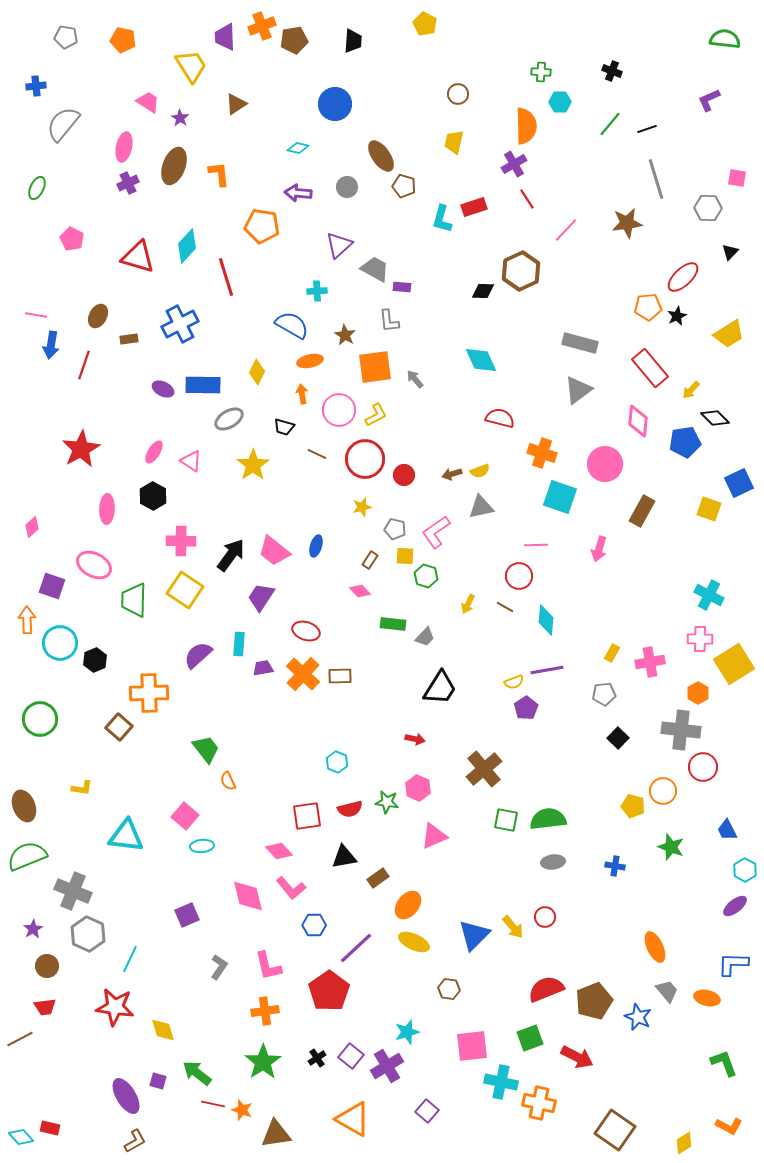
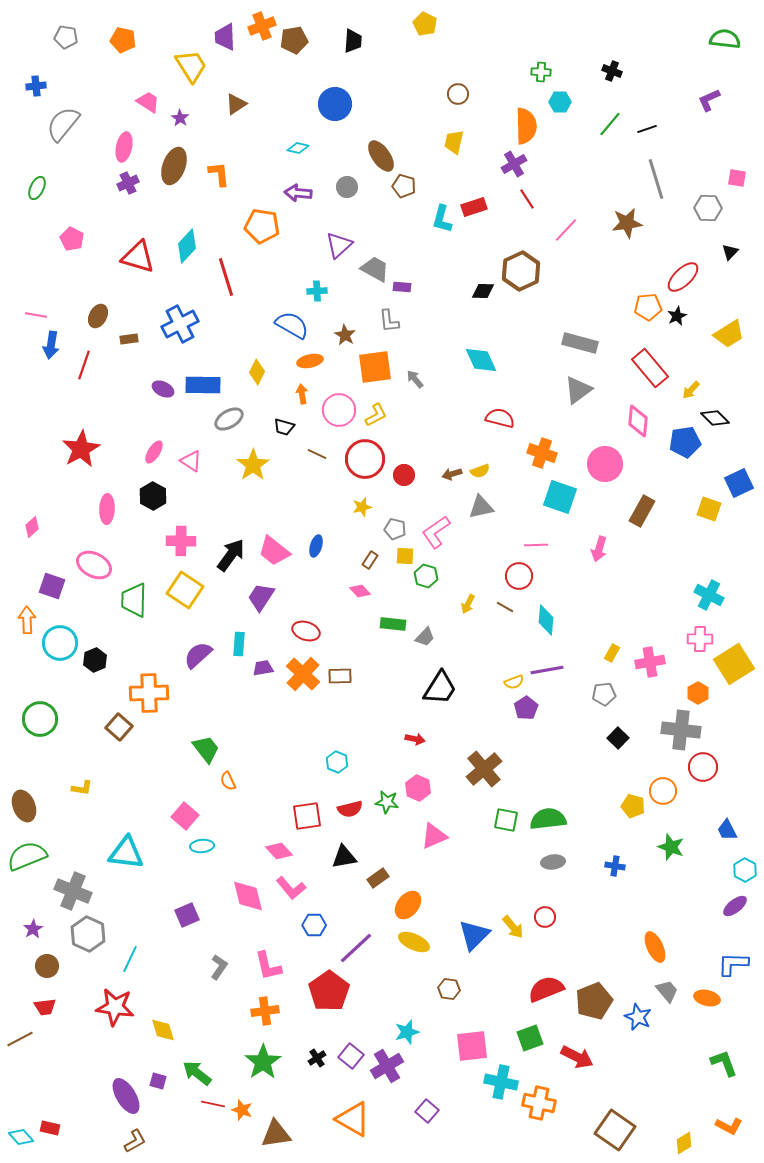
cyan triangle at (126, 836): moved 17 px down
